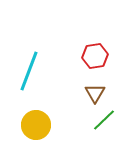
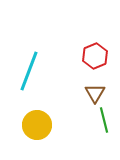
red hexagon: rotated 15 degrees counterclockwise
green line: rotated 60 degrees counterclockwise
yellow circle: moved 1 px right
